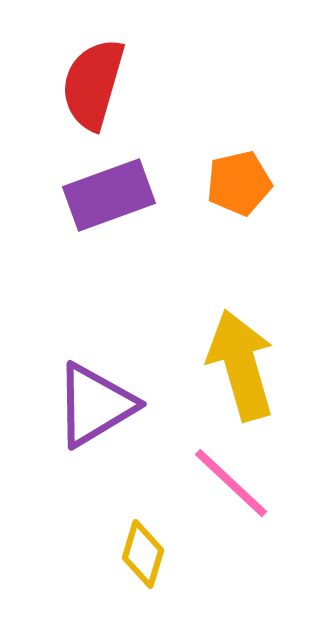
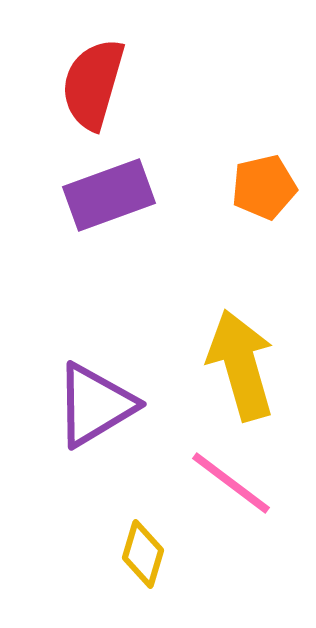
orange pentagon: moved 25 px right, 4 px down
pink line: rotated 6 degrees counterclockwise
